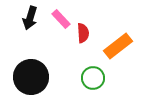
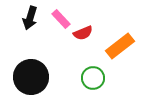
red semicircle: rotated 72 degrees clockwise
orange rectangle: moved 2 px right
